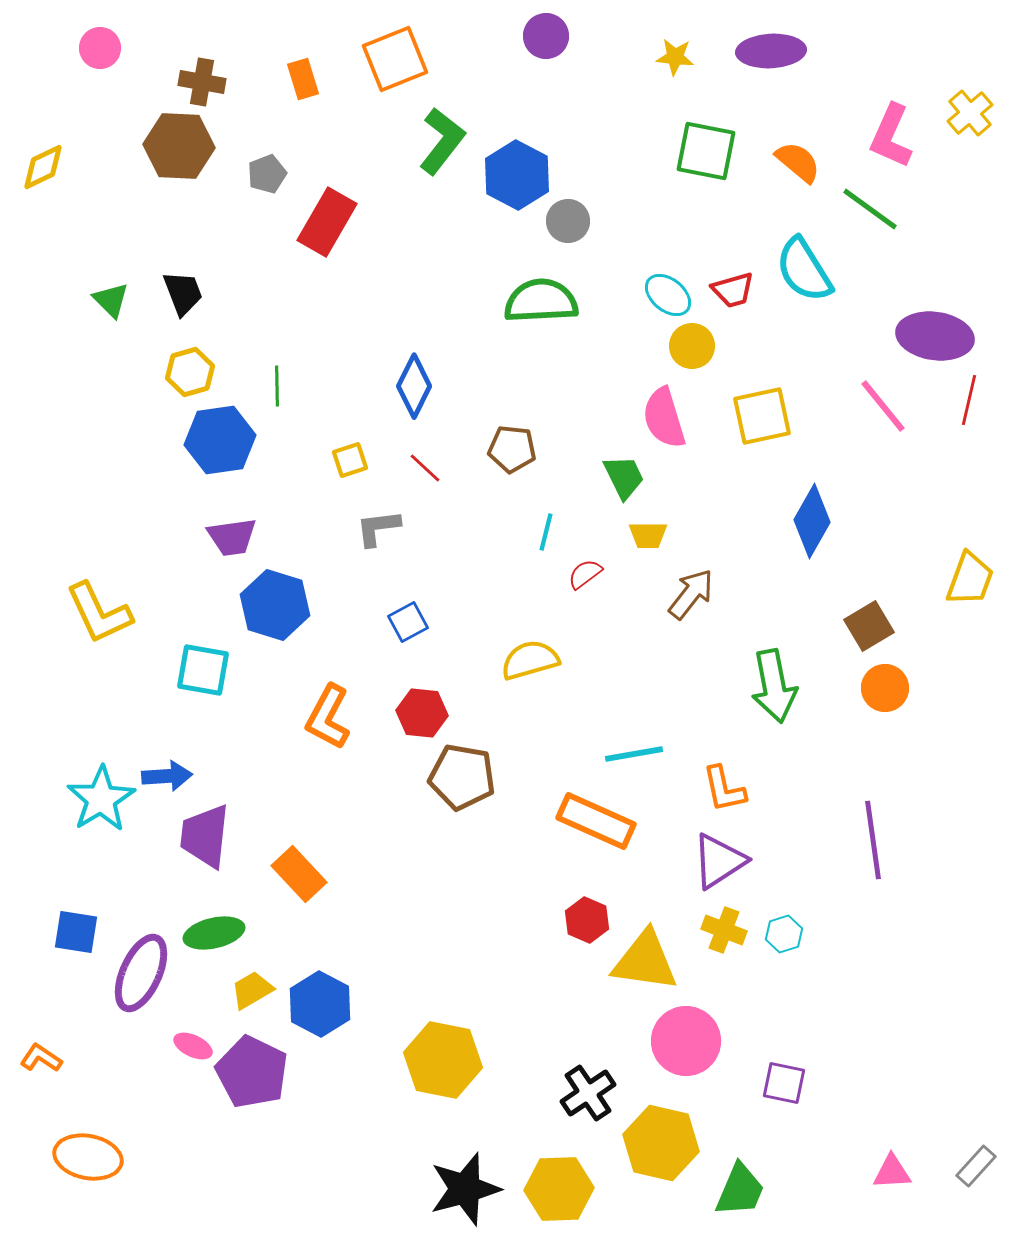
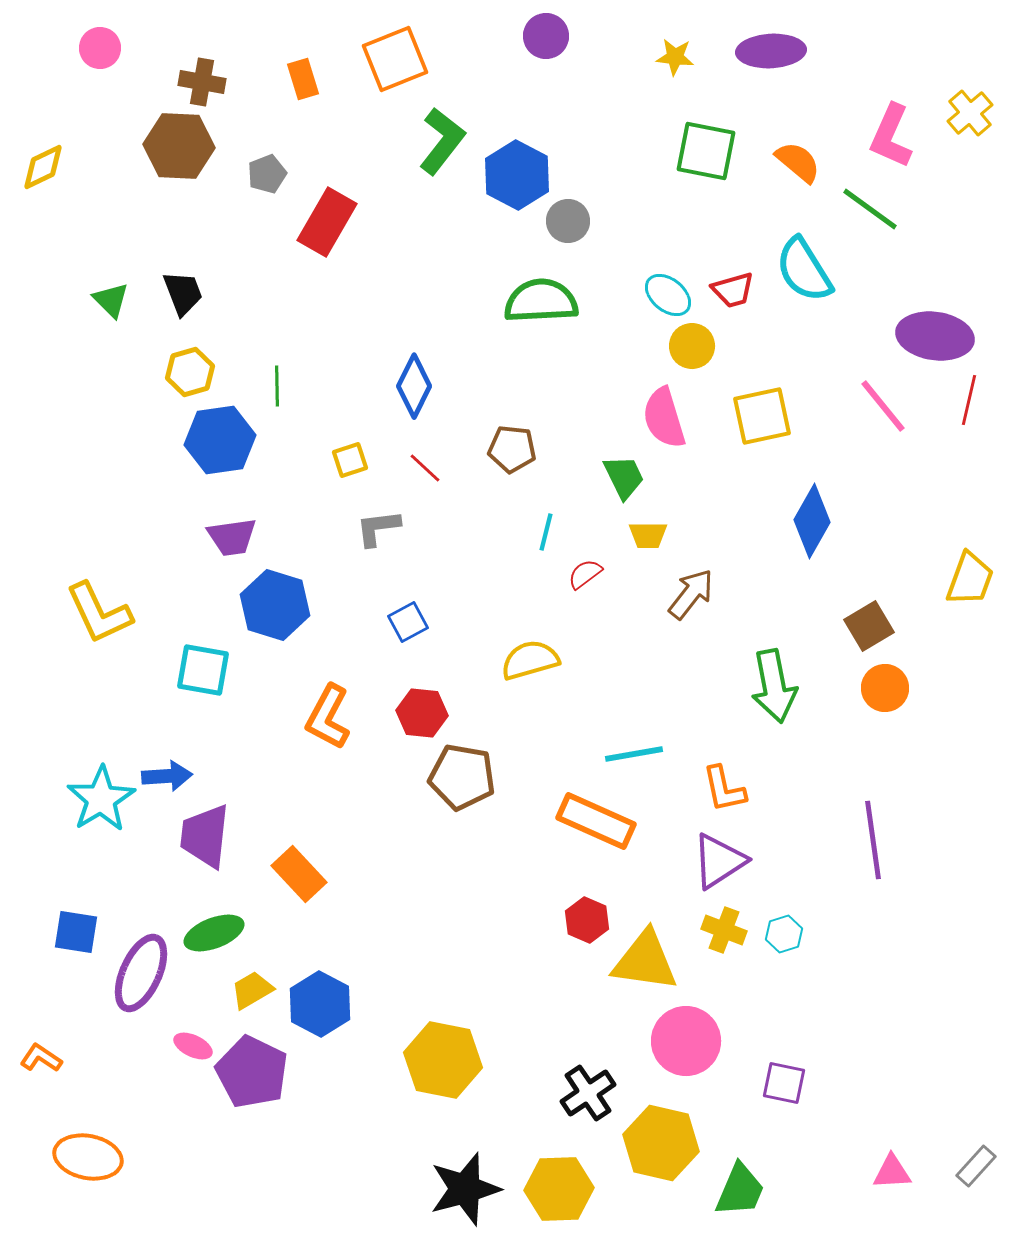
green ellipse at (214, 933): rotated 8 degrees counterclockwise
